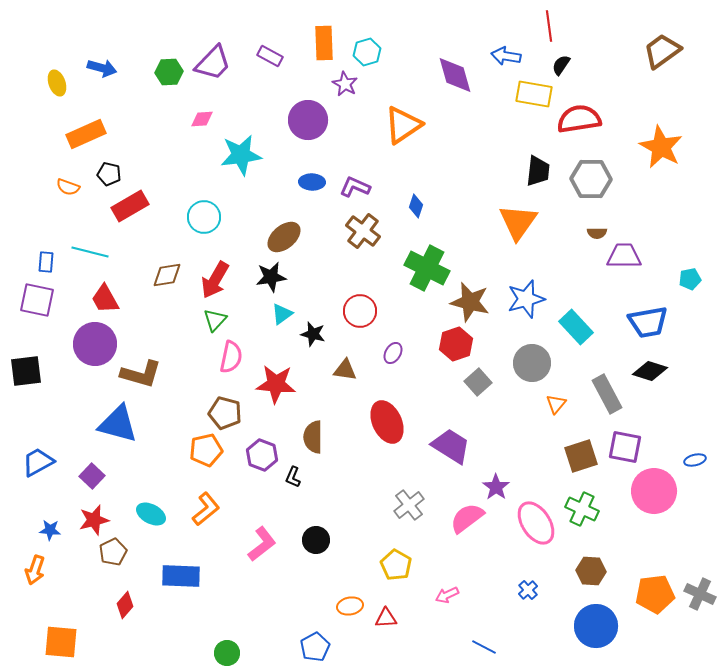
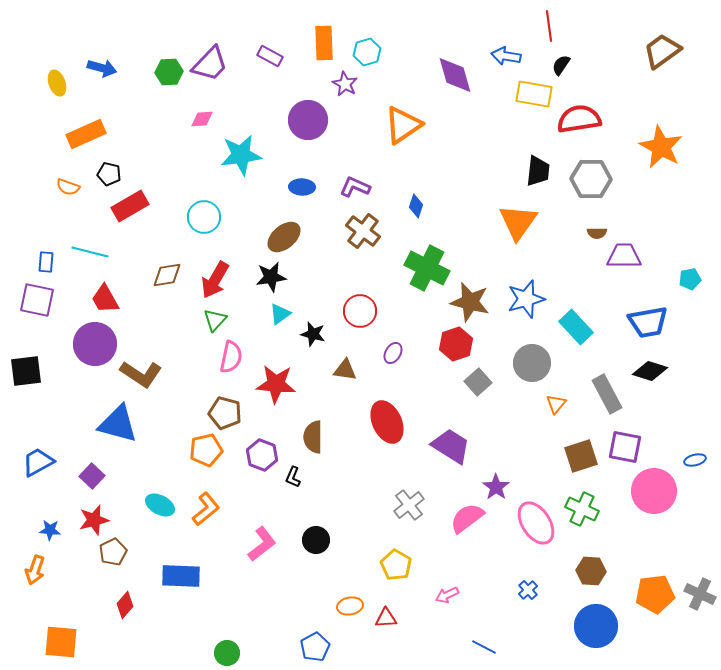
purple trapezoid at (213, 63): moved 3 px left, 1 px down
blue ellipse at (312, 182): moved 10 px left, 5 px down
cyan triangle at (282, 314): moved 2 px left
brown L-shape at (141, 374): rotated 18 degrees clockwise
cyan ellipse at (151, 514): moved 9 px right, 9 px up
